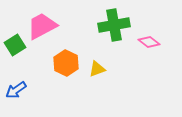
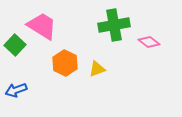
pink trapezoid: rotated 60 degrees clockwise
green square: rotated 15 degrees counterclockwise
orange hexagon: moved 1 px left
blue arrow: rotated 15 degrees clockwise
